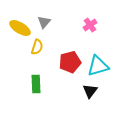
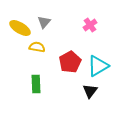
yellow semicircle: rotated 98 degrees counterclockwise
red pentagon: rotated 15 degrees counterclockwise
cyan triangle: rotated 15 degrees counterclockwise
